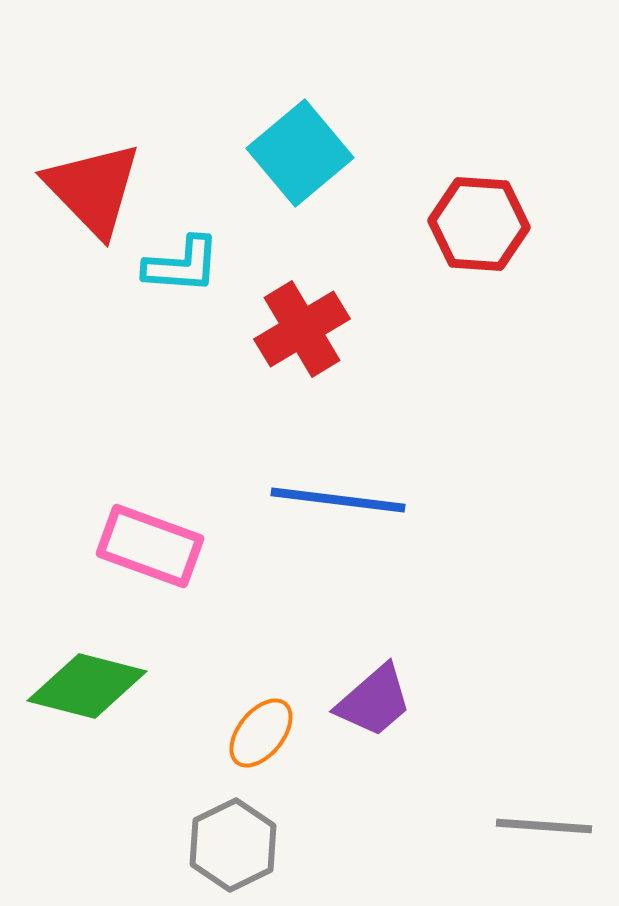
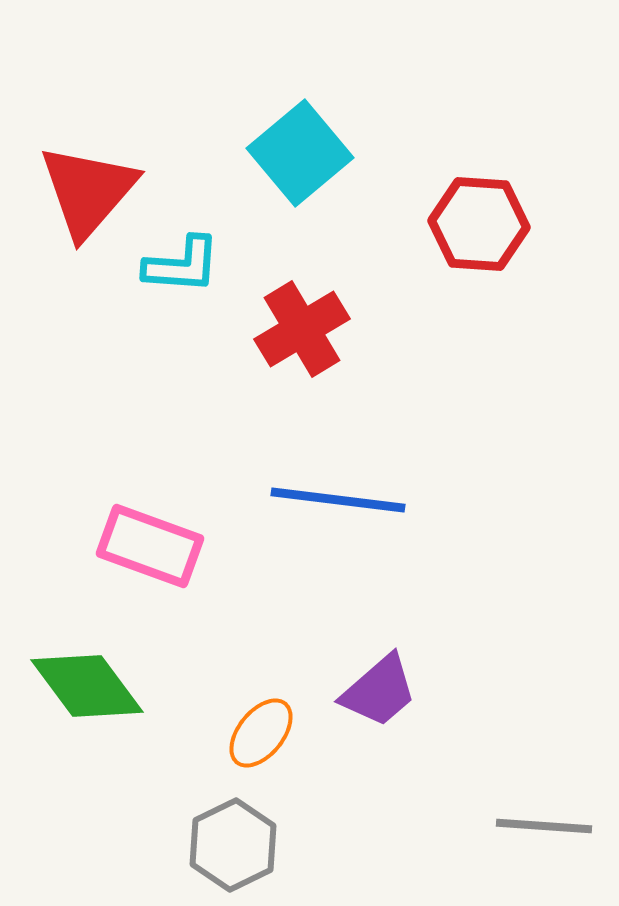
red triangle: moved 5 px left, 2 px down; rotated 25 degrees clockwise
green diamond: rotated 39 degrees clockwise
purple trapezoid: moved 5 px right, 10 px up
